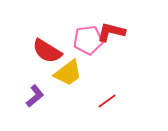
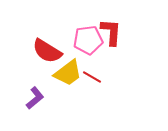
red L-shape: rotated 80 degrees clockwise
purple L-shape: moved 2 px down
red line: moved 15 px left, 24 px up; rotated 66 degrees clockwise
